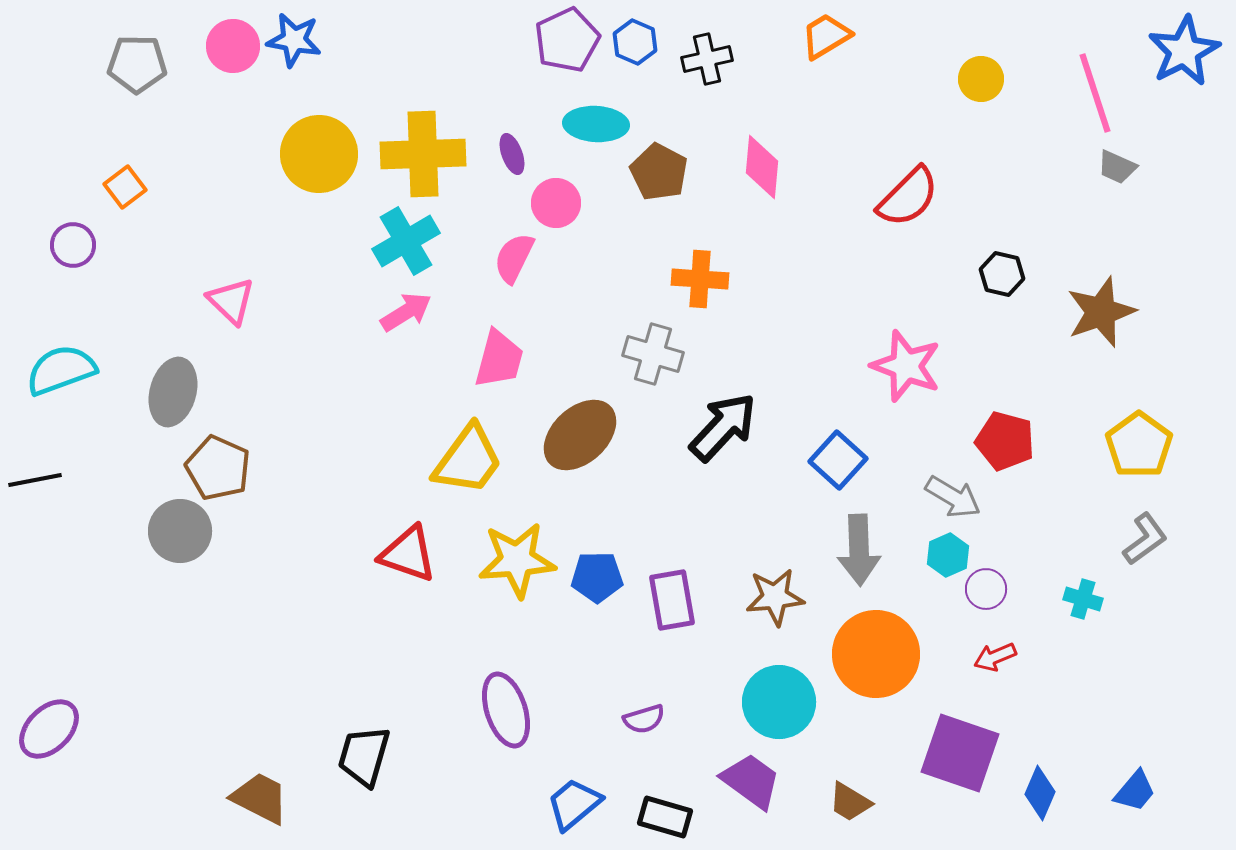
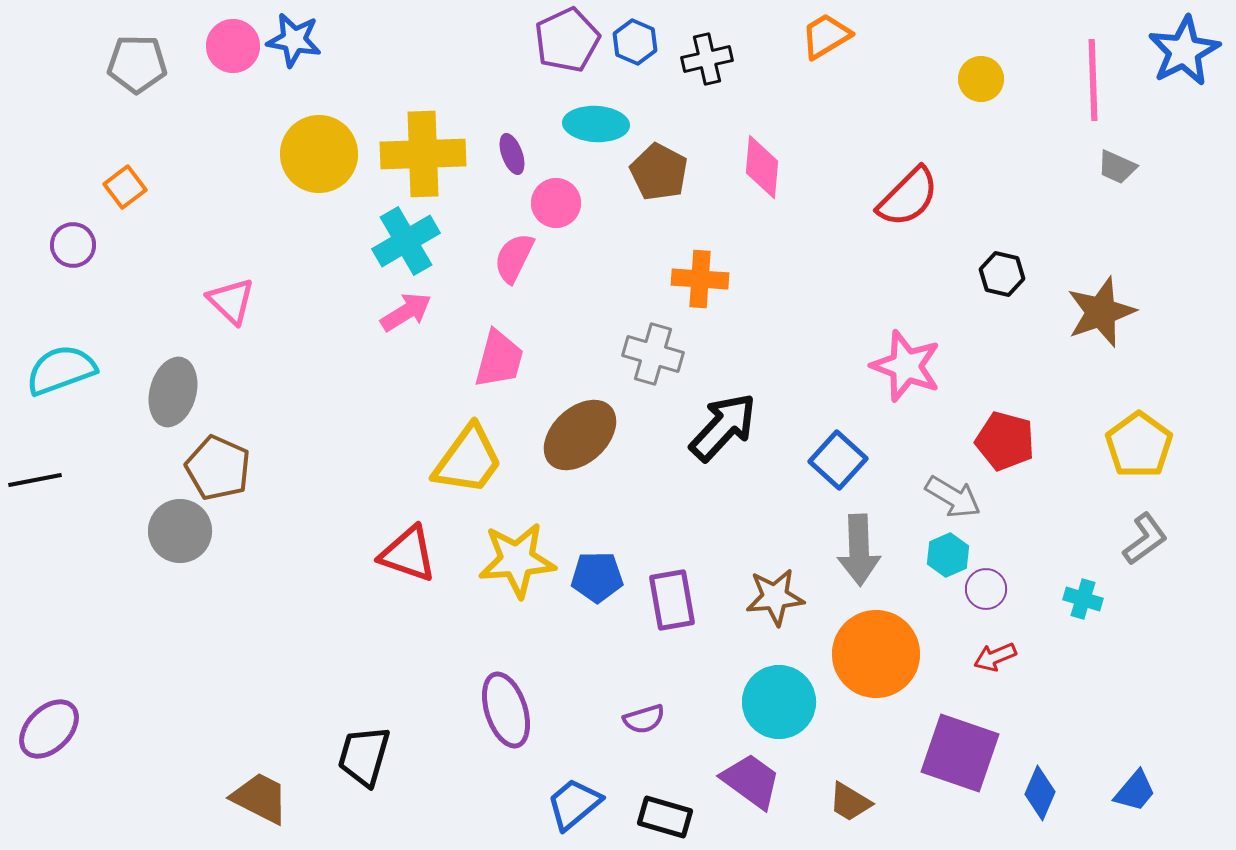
pink line at (1095, 93): moved 2 px left, 13 px up; rotated 16 degrees clockwise
